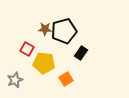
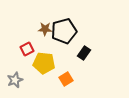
red square: rotated 32 degrees clockwise
black rectangle: moved 3 px right
